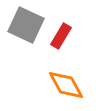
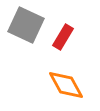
red rectangle: moved 2 px right, 1 px down
